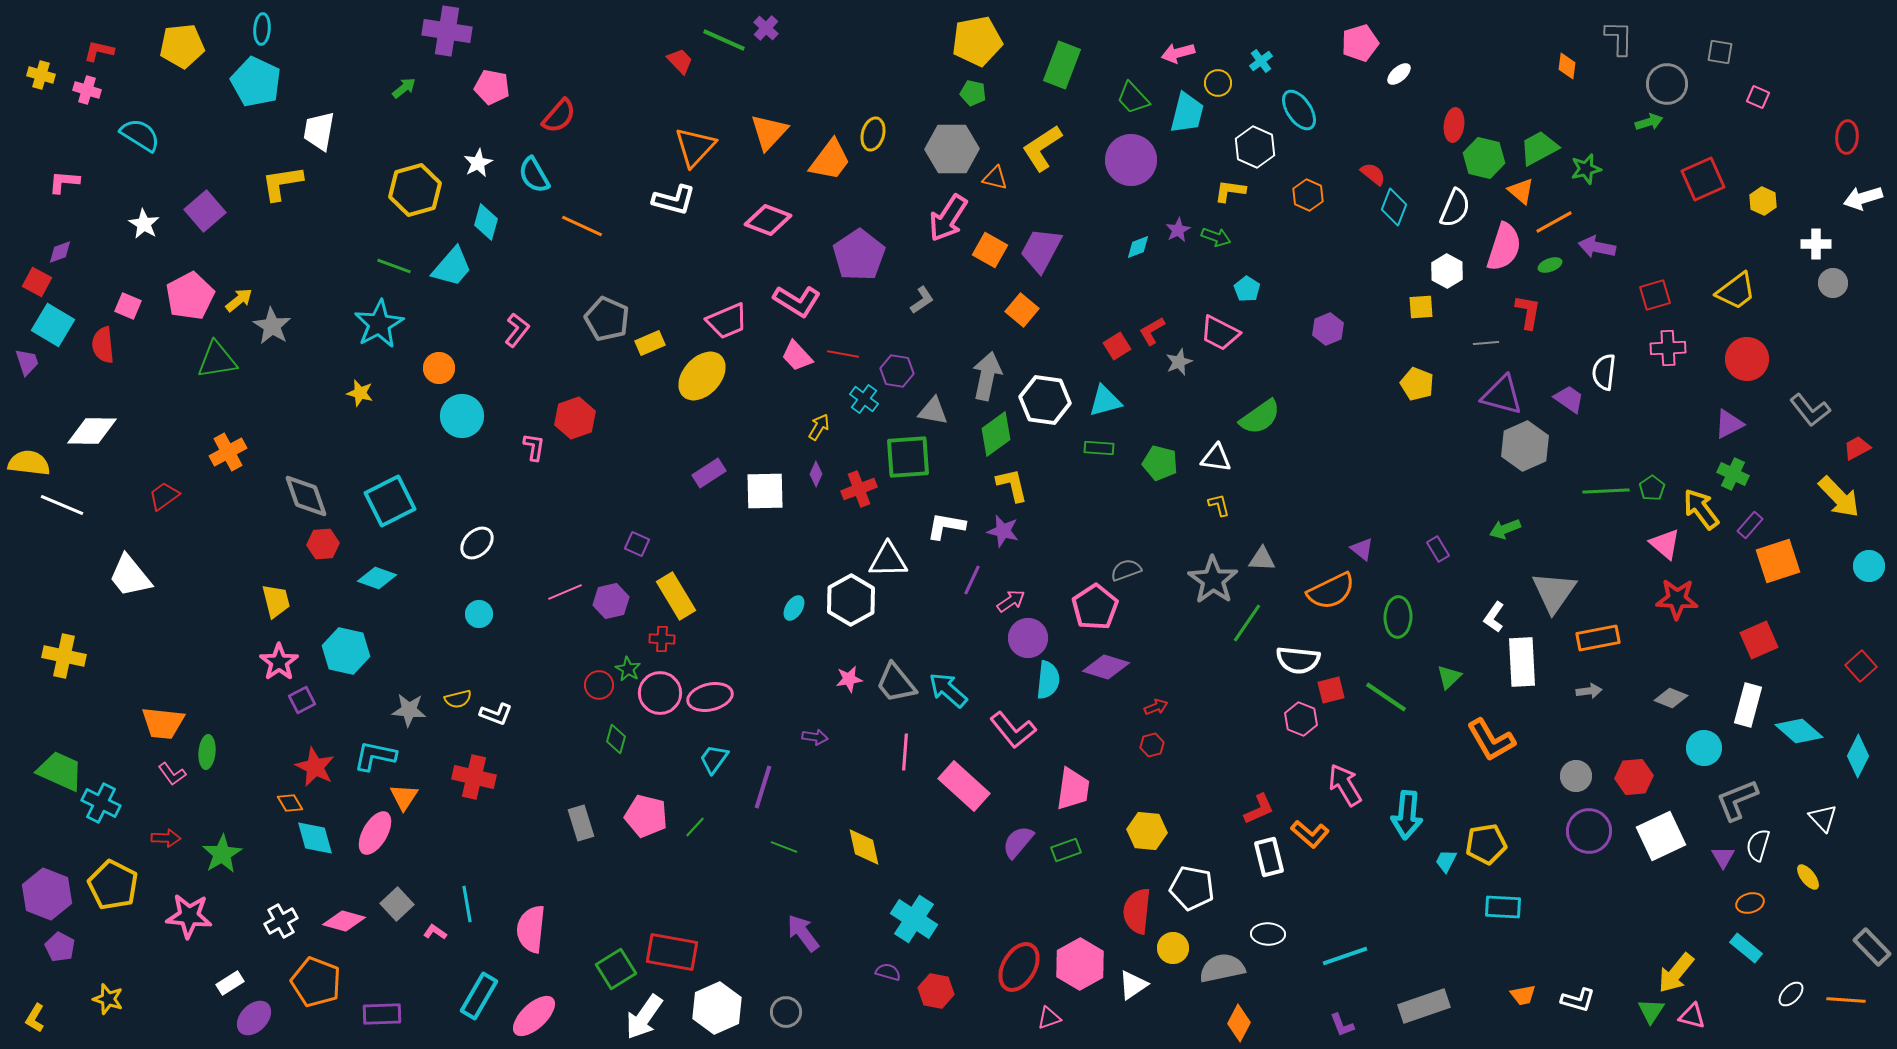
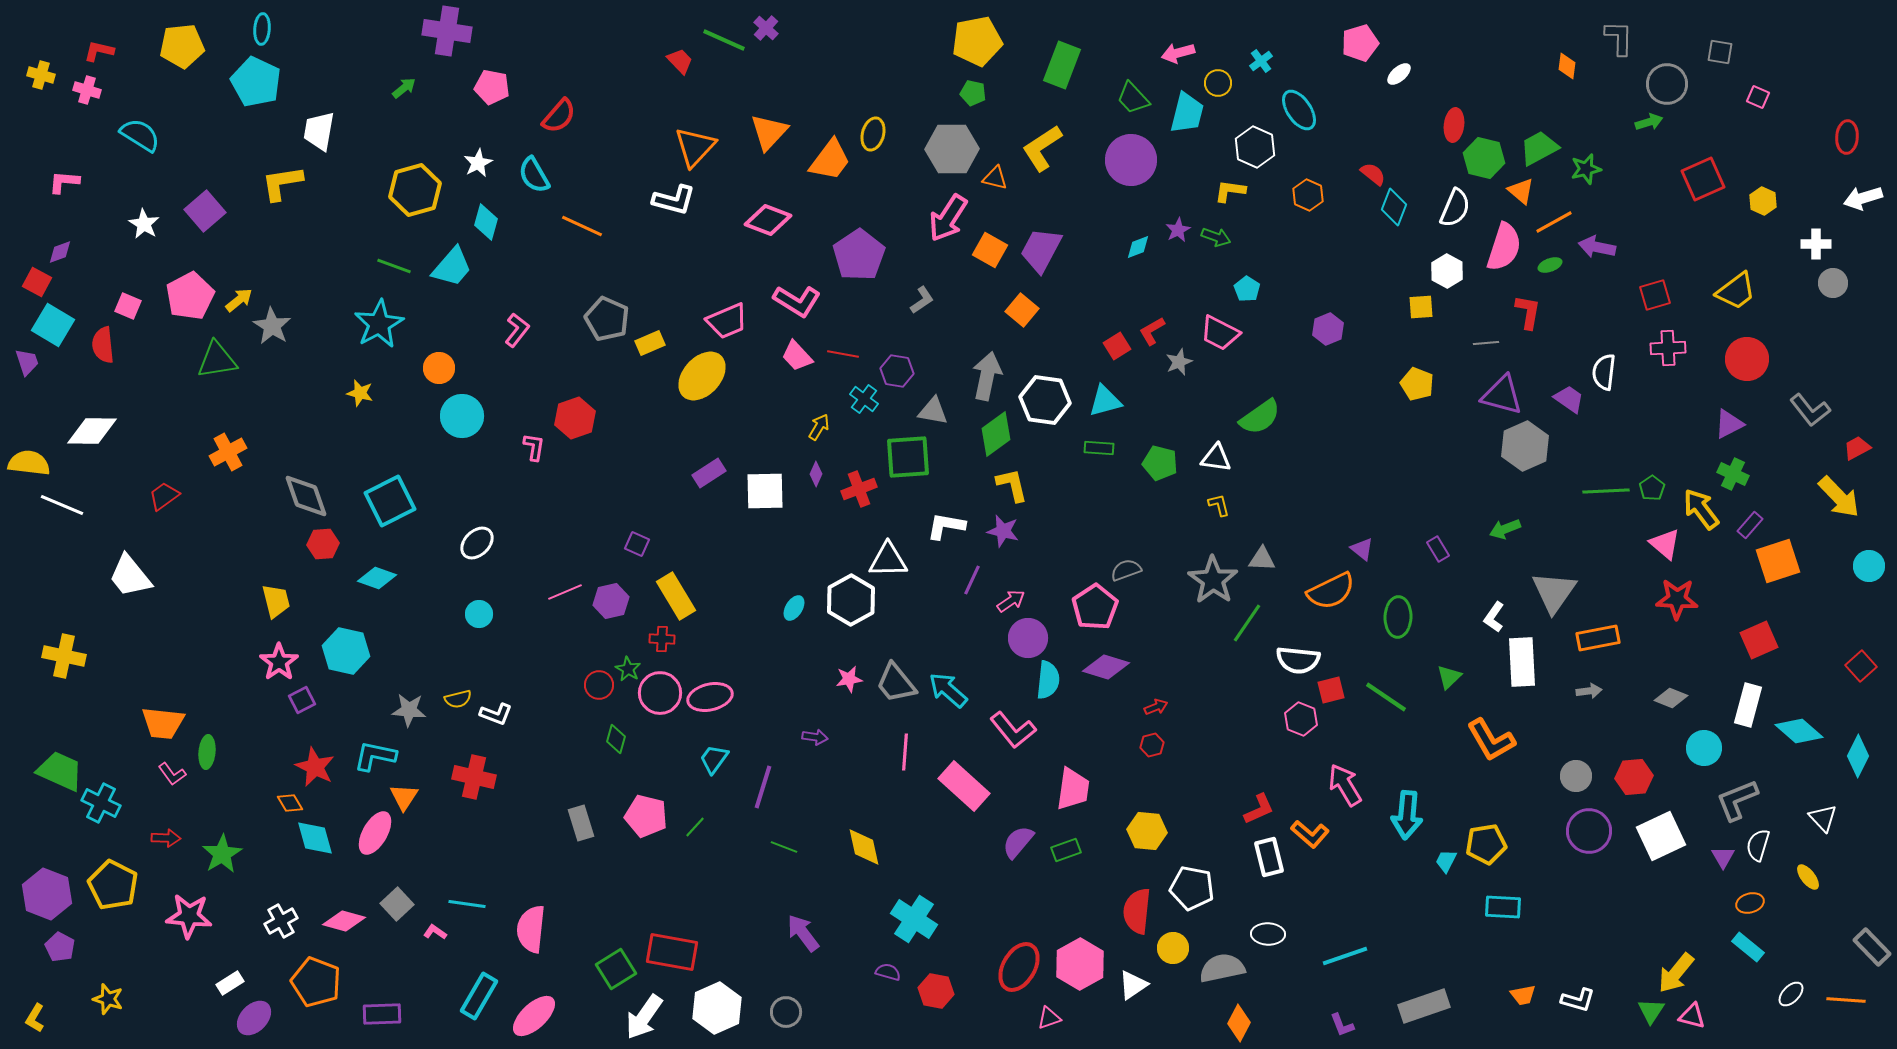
cyan line at (467, 904): rotated 72 degrees counterclockwise
cyan rectangle at (1746, 948): moved 2 px right, 1 px up
